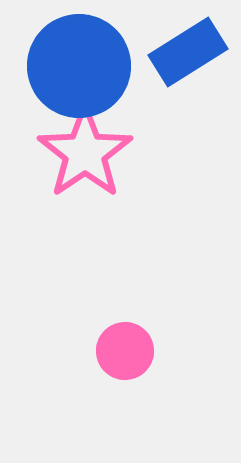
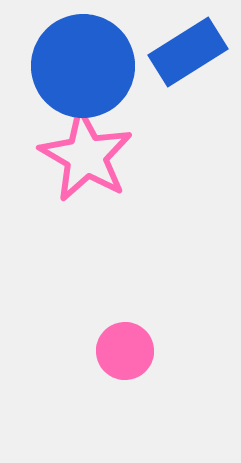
blue circle: moved 4 px right
pink star: moved 1 px right, 3 px down; rotated 8 degrees counterclockwise
